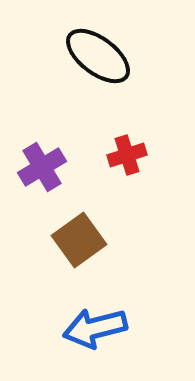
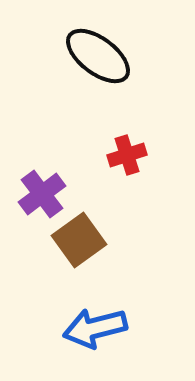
purple cross: moved 27 px down; rotated 6 degrees counterclockwise
